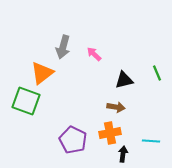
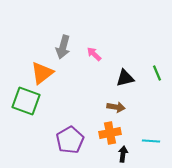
black triangle: moved 1 px right, 2 px up
purple pentagon: moved 3 px left; rotated 16 degrees clockwise
